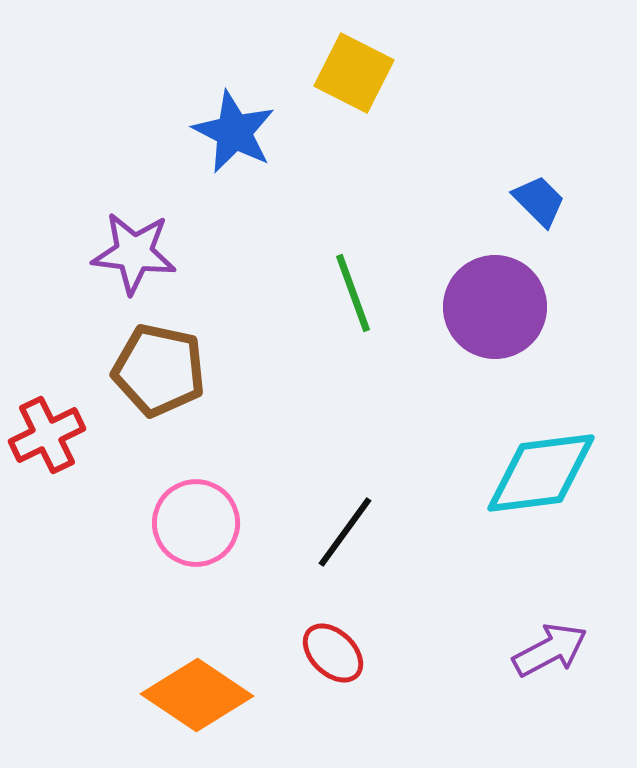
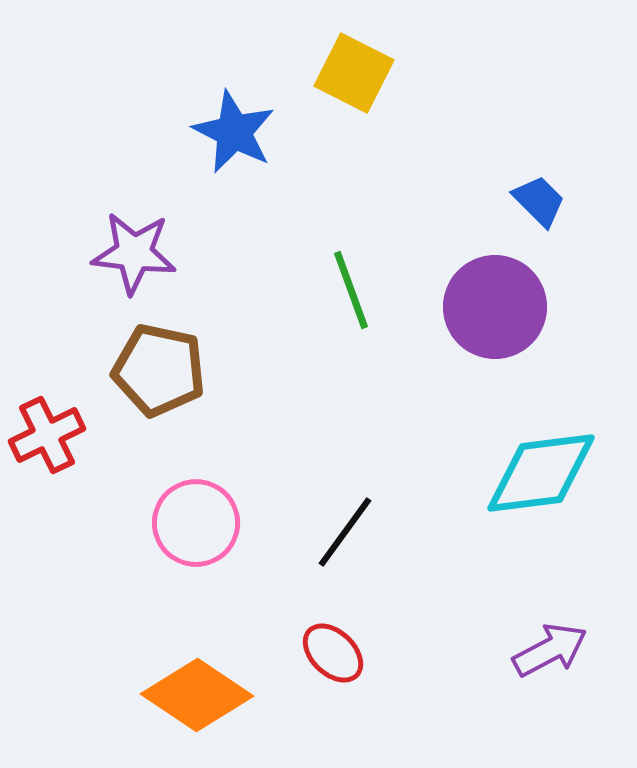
green line: moved 2 px left, 3 px up
